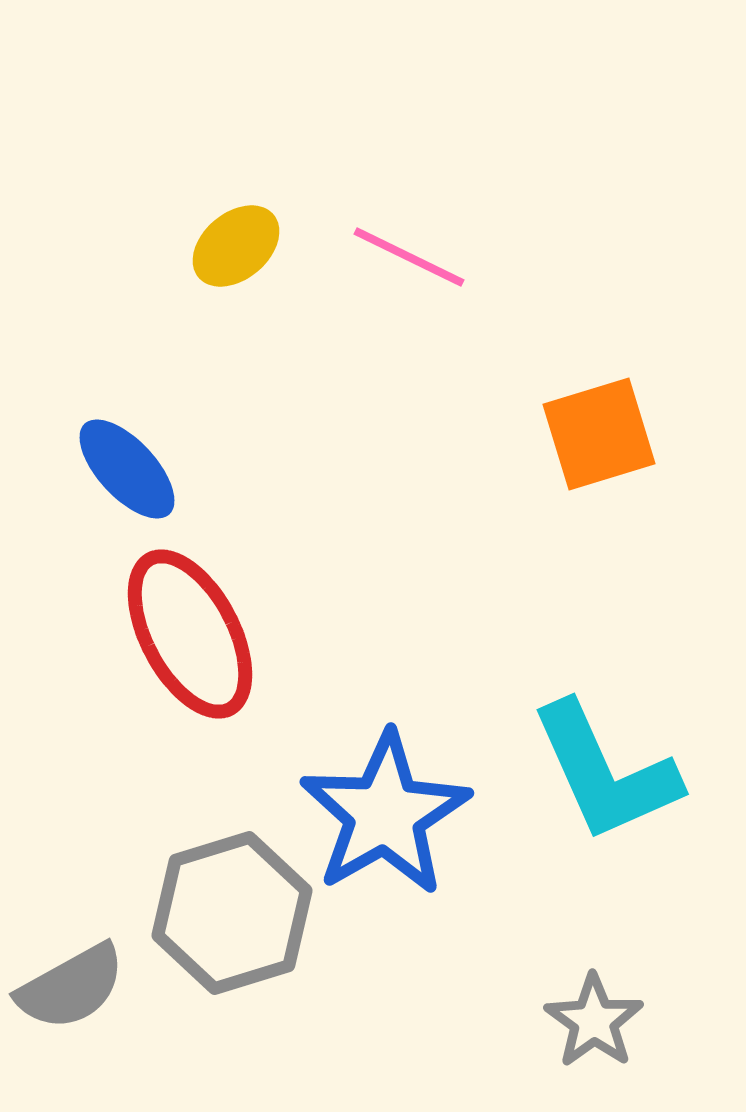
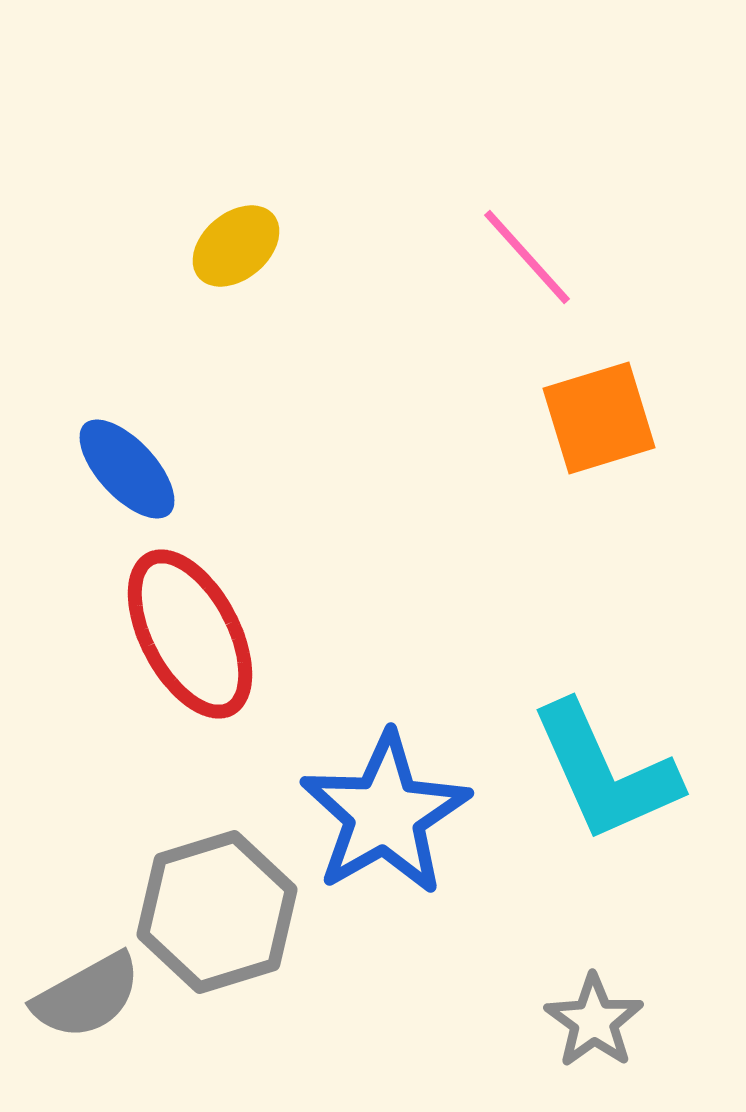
pink line: moved 118 px right; rotated 22 degrees clockwise
orange square: moved 16 px up
gray hexagon: moved 15 px left, 1 px up
gray semicircle: moved 16 px right, 9 px down
